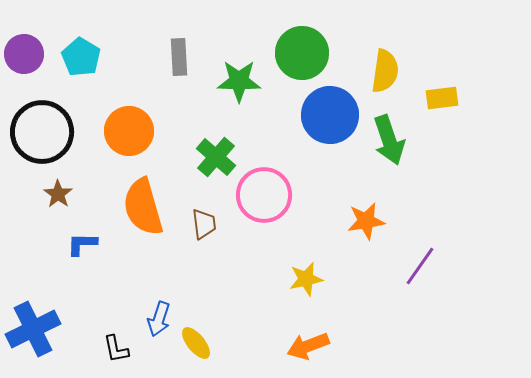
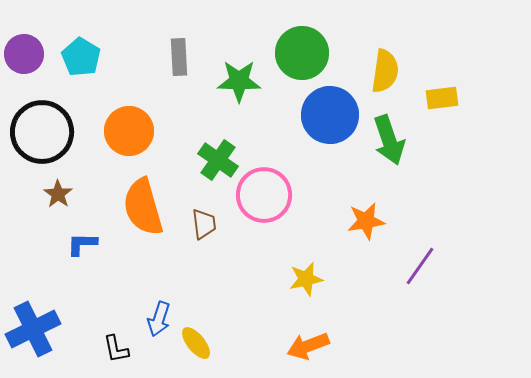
green cross: moved 2 px right, 3 px down; rotated 6 degrees counterclockwise
